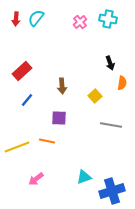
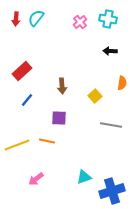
black arrow: moved 12 px up; rotated 112 degrees clockwise
yellow line: moved 2 px up
